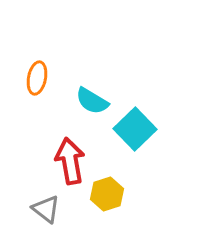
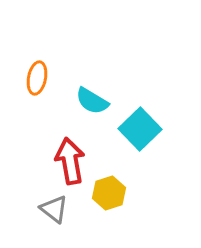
cyan square: moved 5 px right
yellow hexagon: moved 2 px right, 1 px up
gray triangle: moved 8 px right
